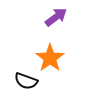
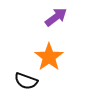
orange star: moved 1 px left, 1 px up
